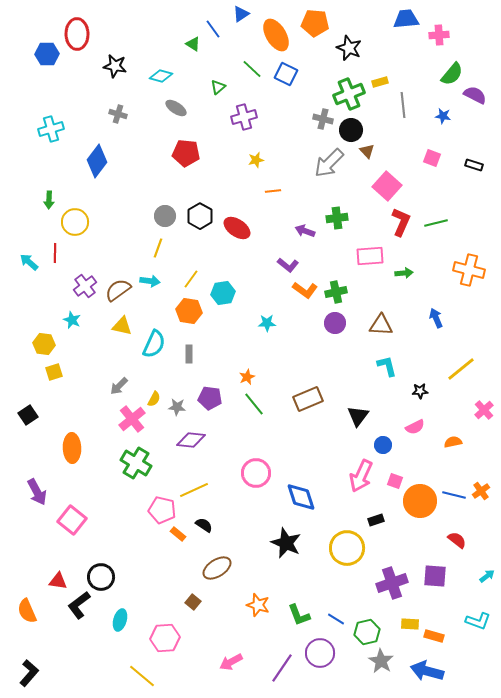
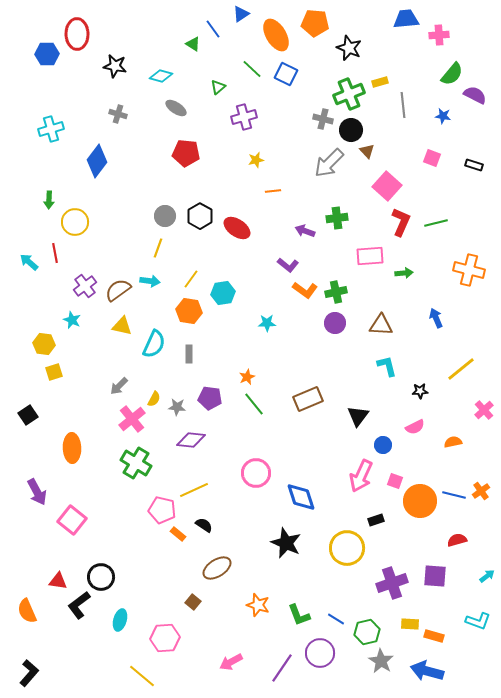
red line at (55, 253): rotated 12 degrees counterclockwise
red semicircle at (457, 540): rotated 54 degrees counterclockwise
